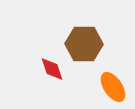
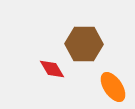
red diamond: rotated 12 degrees counterclockwise
